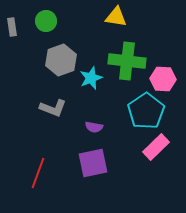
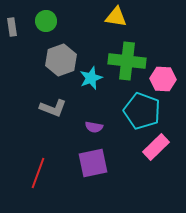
cyan pentagon: moved 4 px left; rotated 18 degrees counterclockwise
